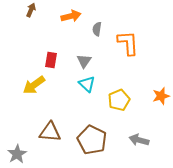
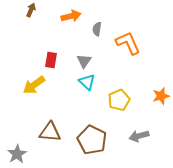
orange L-shape: rotated 20 degrees counterclockwise
cyan triangle: moved 2 px up
gray arrow: moved 4 px up; rotated 30 degrees counterclockwise
